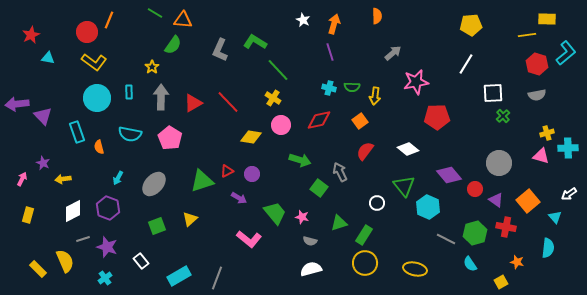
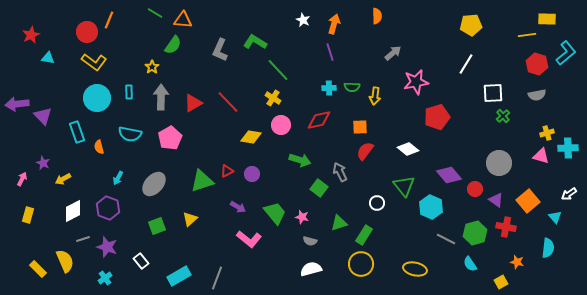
cyan cross at (329, 88): rotated 16 degrees counterclockwise
red pentagon at (437, 117): rotated 15 degrees counterclockwise
orange square at (360, 121): moved 6 px down; rotated 35 degrees clockwise
pink pentagon at (170, 138): rotated 10 degrees clockwise
yellow arrow at (63, 179): rotated 21 degrees counterclockwise
purple arrow at (239, 198): moved 1 px left, 9 px down
cyan hexagon at (428, 207): moved 3 px right
yellow circle at (365, 263): moved 4 px left, 1 px down
